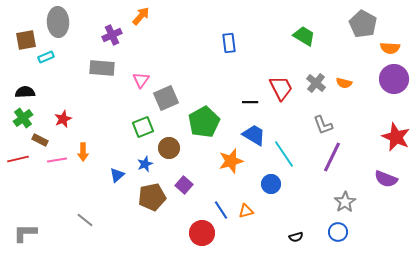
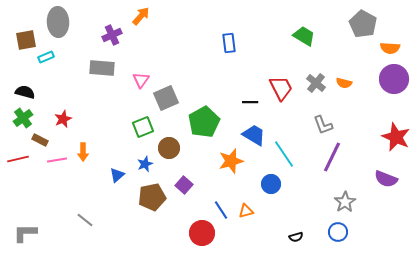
black semicircle at (25, 92): rotated 18 degrees clockwise
